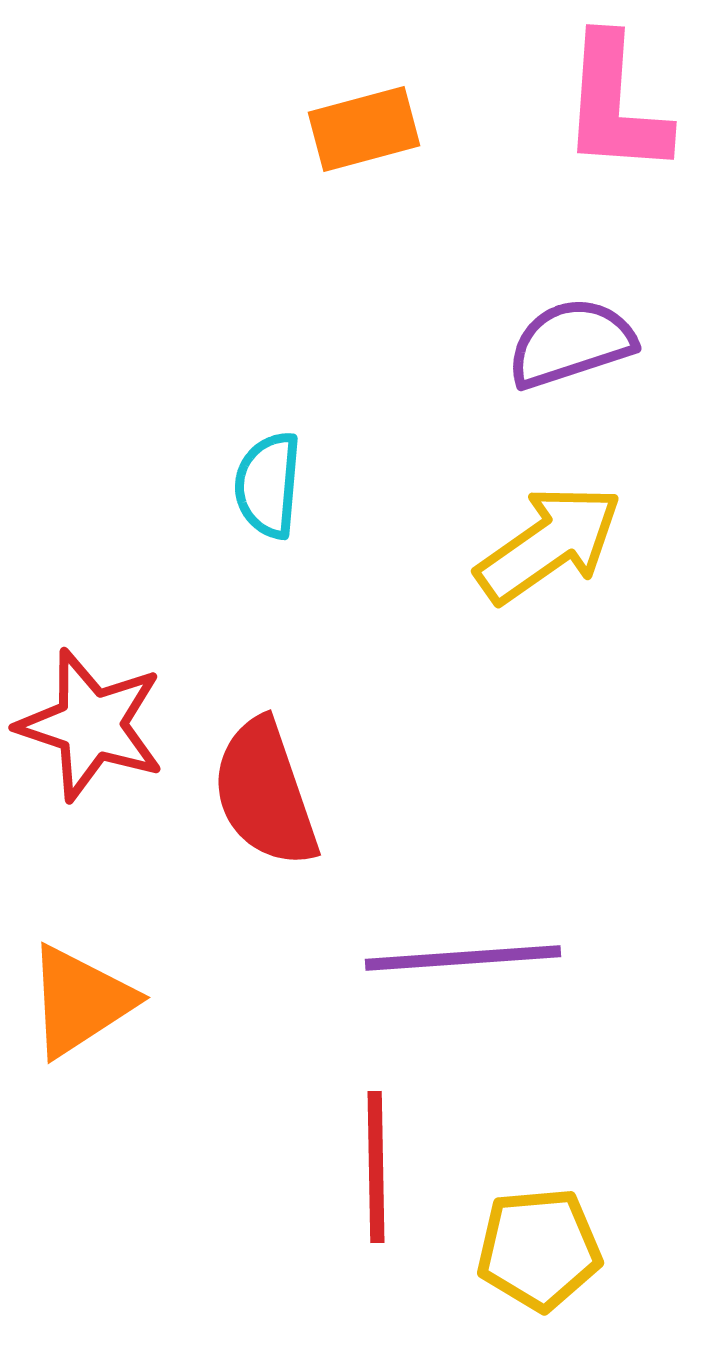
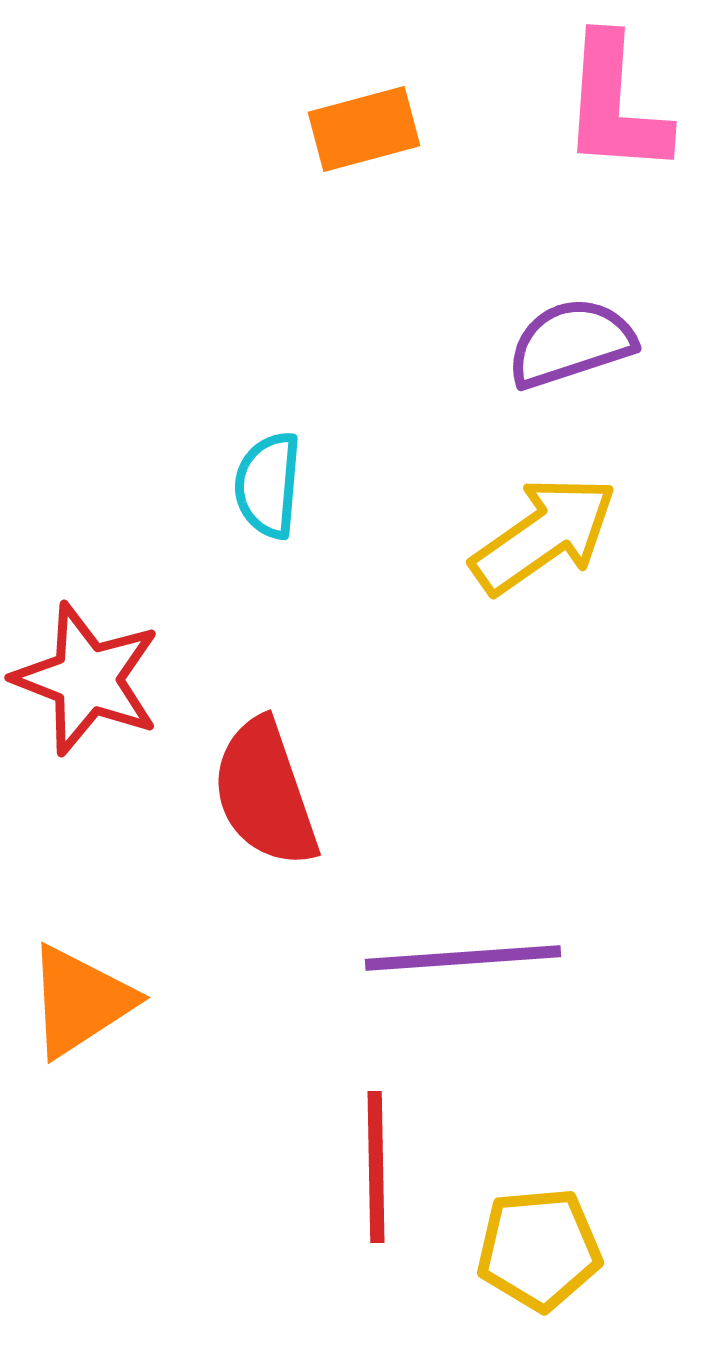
yellow arrow: moved 5 px left, 9 px up
red star: moved 4 px left, 46 px up; rotated 3 degrees clockwise
